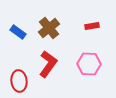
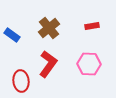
blue rectangle: moved 6 px left, 3 px down
red ellipse: moved 2 px right
